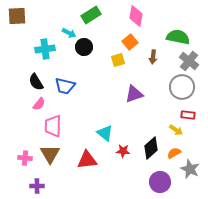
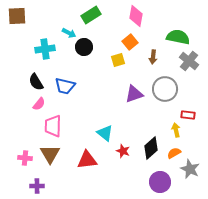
gray circle: moved 17 px left, 2 px down
yellow arrow: rotated 136 degrees counterclockwise
red star: rotated 16 degrees clockwise
